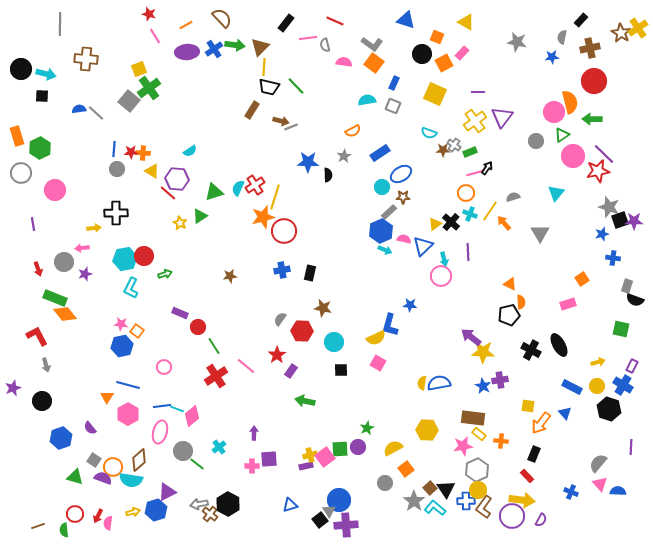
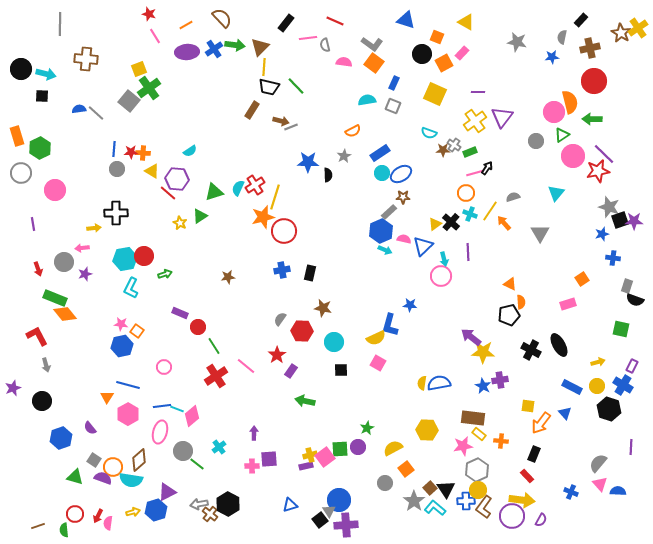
cyan circle at (382, 187): moved 14 px up
brown star at (230, 276): moved 2 px left, 1 px down
